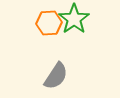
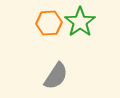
green star: moved 6 px right, 3 px down
